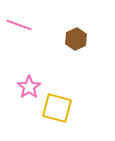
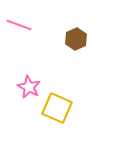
pink star: rotated 10 degrees counterclockwise
yellow square: rotated 8 degrees clockwise
